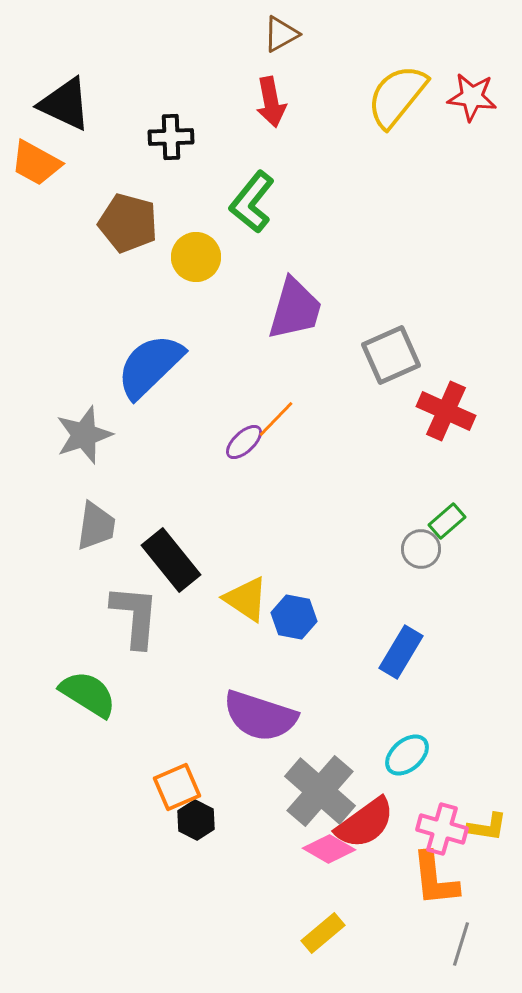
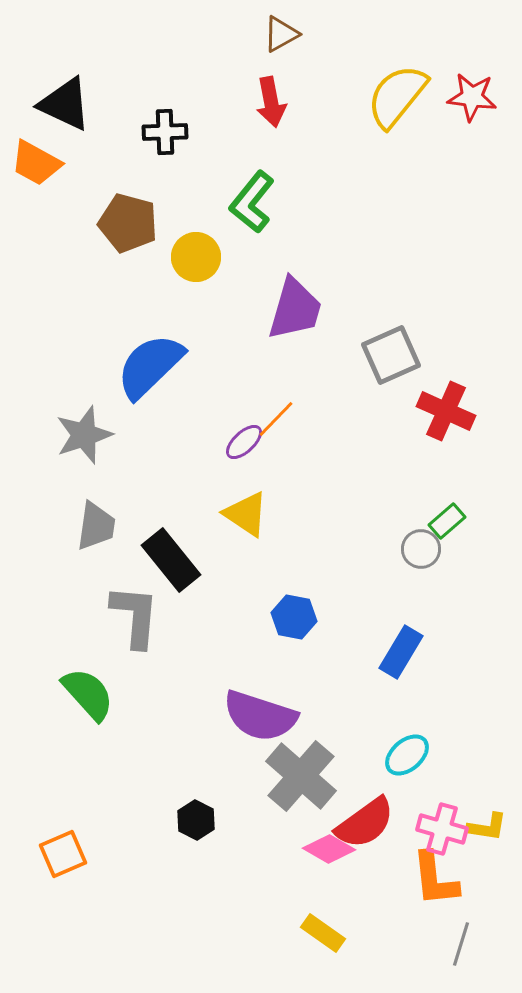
black cross: moved 6 px left, 5 px up
yellow triangle: moved 85 px up
green semicircle: rotated 16 degrees clockwise
orange square: moved 114 px left, 67 px down
gray cross: moved 19 px left, 15 px up
yellow rectangle: rotated 75 degrees clockwise
